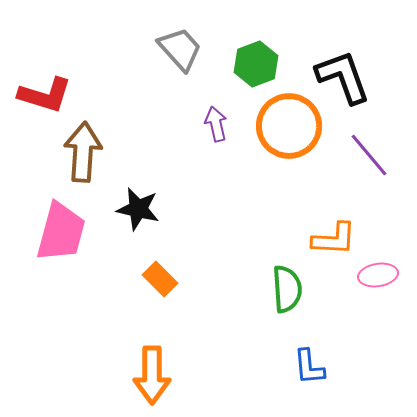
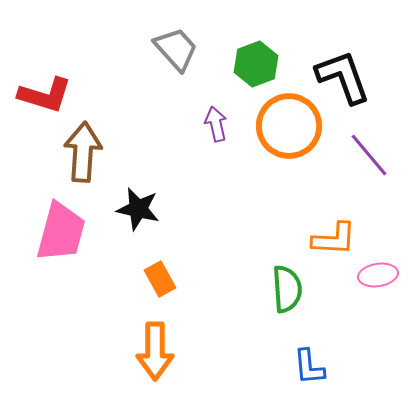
gray trapezoid: moved 4 px left
orange rectangle: rotated 16 degrees clockwise
orange arrow: moved 3 px right, 24 px up
